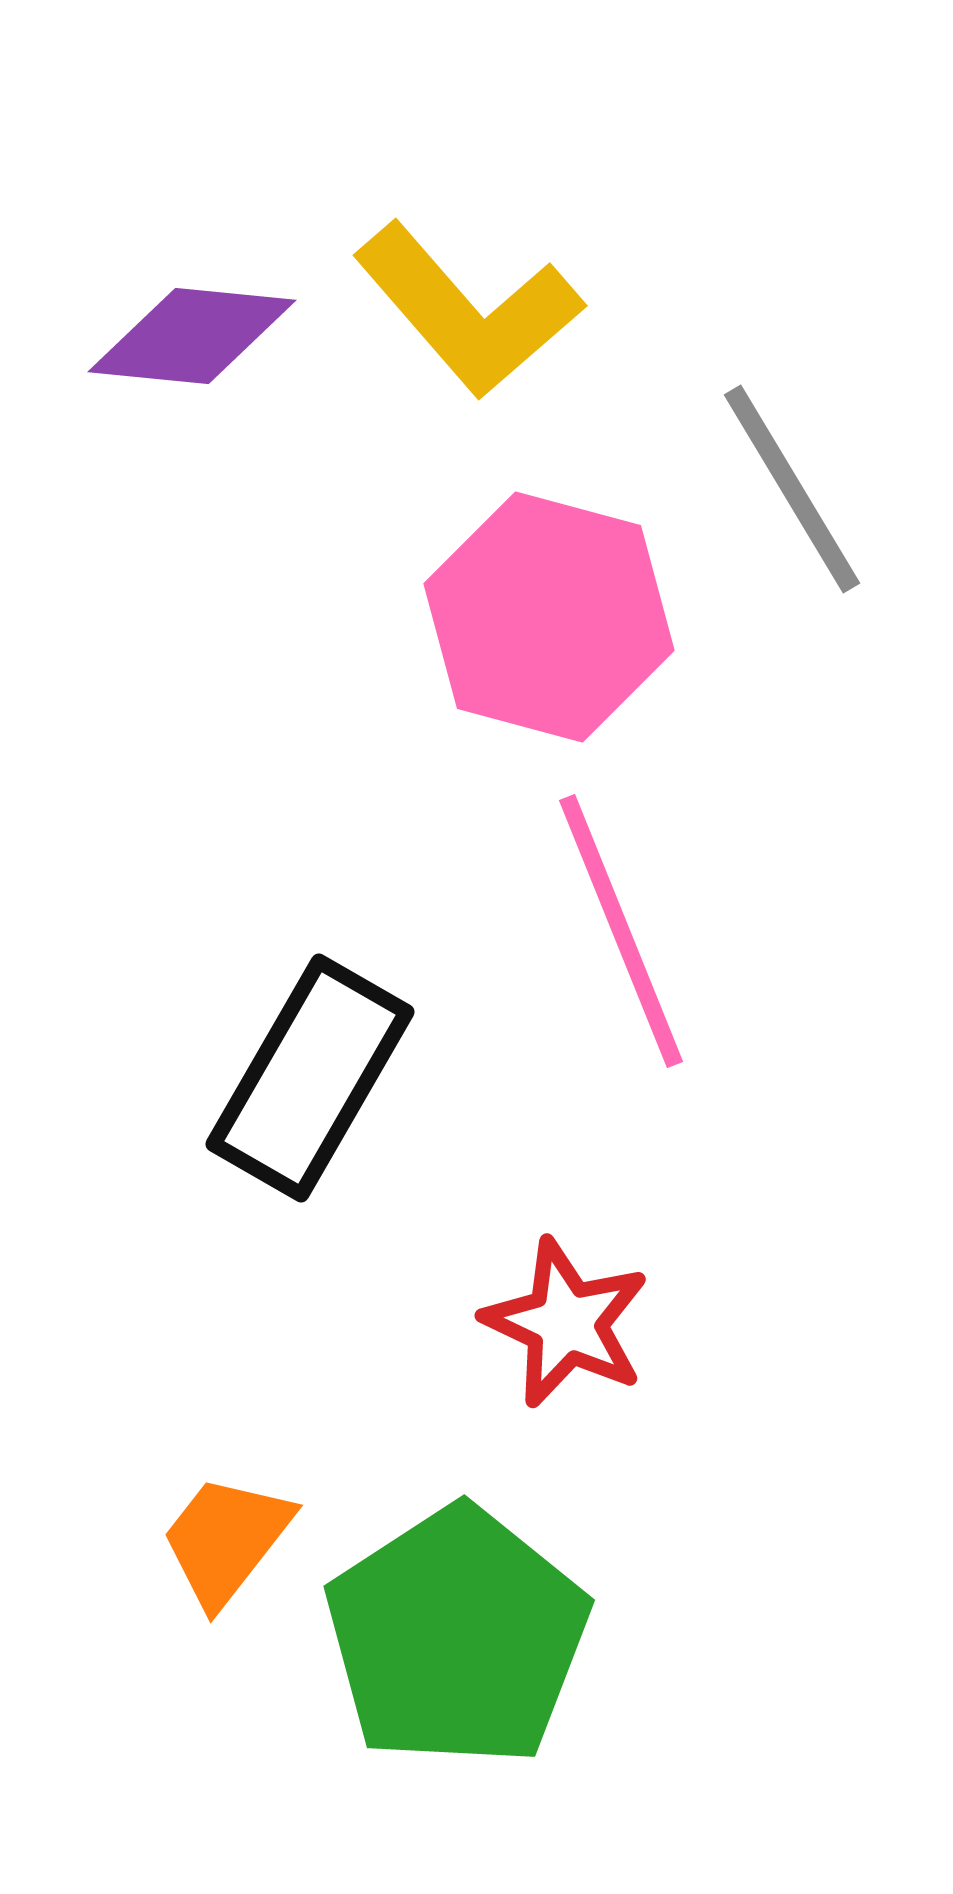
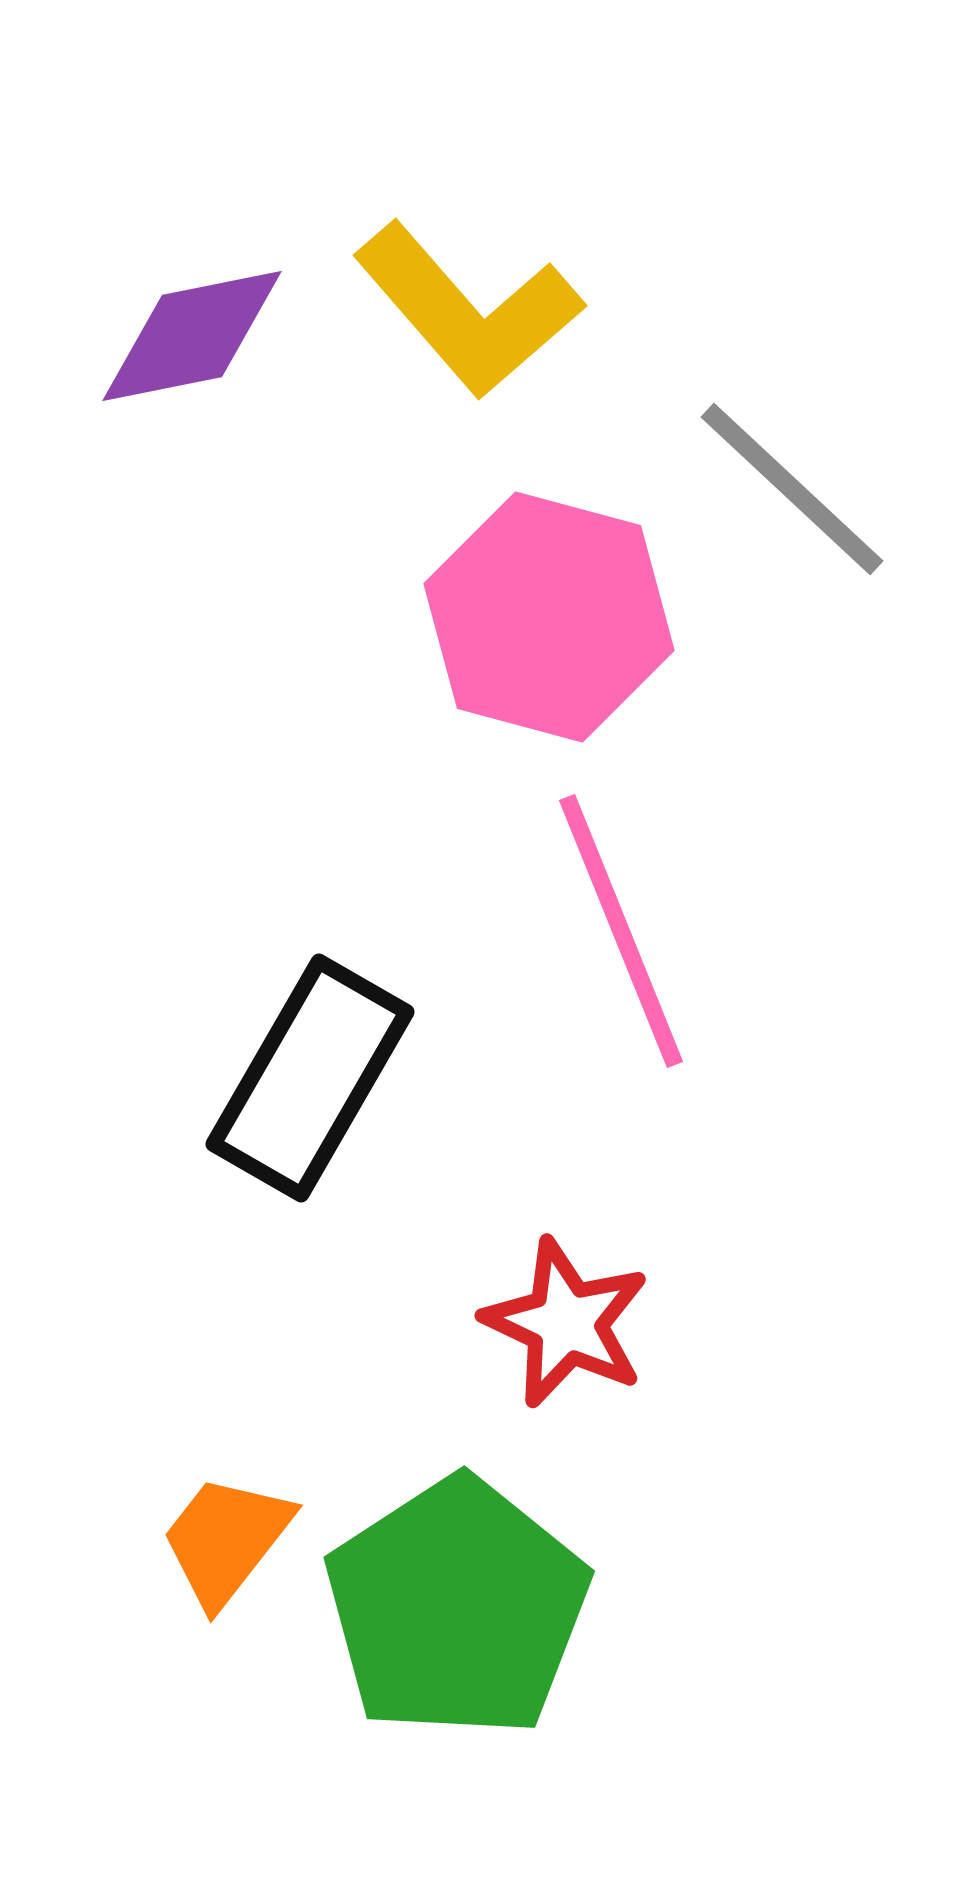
purple diamond: rotated 17 degrees counterclockwise
gray line: rotated 16 degrees counterclockwise
green pentagon: moved 29 px up
